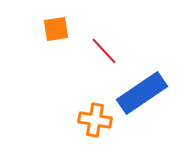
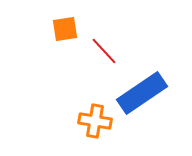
orange square: moved 9 px right
orange cross: moved 1 px down
